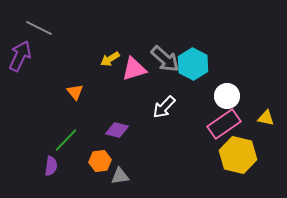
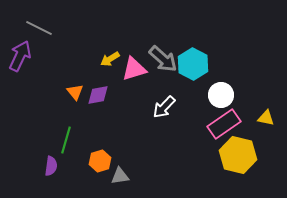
gray arrow: moved 2 px left
white circle: moved 6 px left, 1 px up
purple diamond: moved 19 px left, 35 px up; rotated 25 degrees counterclockwise
green line: rotated 28 degrees counterclockwise
orange hexagon: rotated 10 degrees counterclockwise
